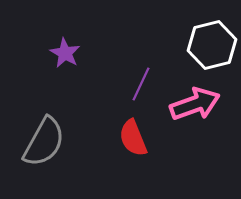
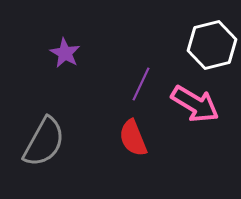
pink arrow: rotated 51 degrees clockwise
